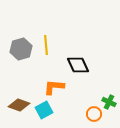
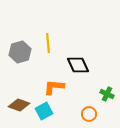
yellow line: moved 2 px right, 2 px up
gray hexagon: moved 1 px left, 3 px down
green cross: moved 2 px left, 8 px up
cyan square: moved 1 px down
orange circle: moved 5 px left
